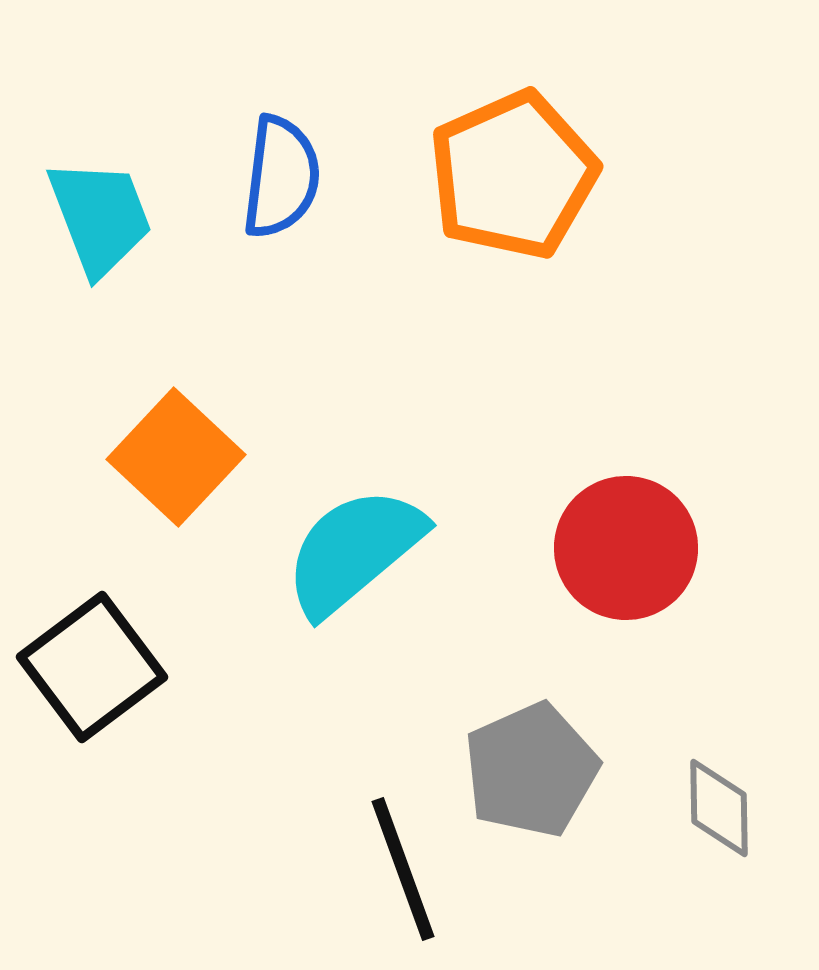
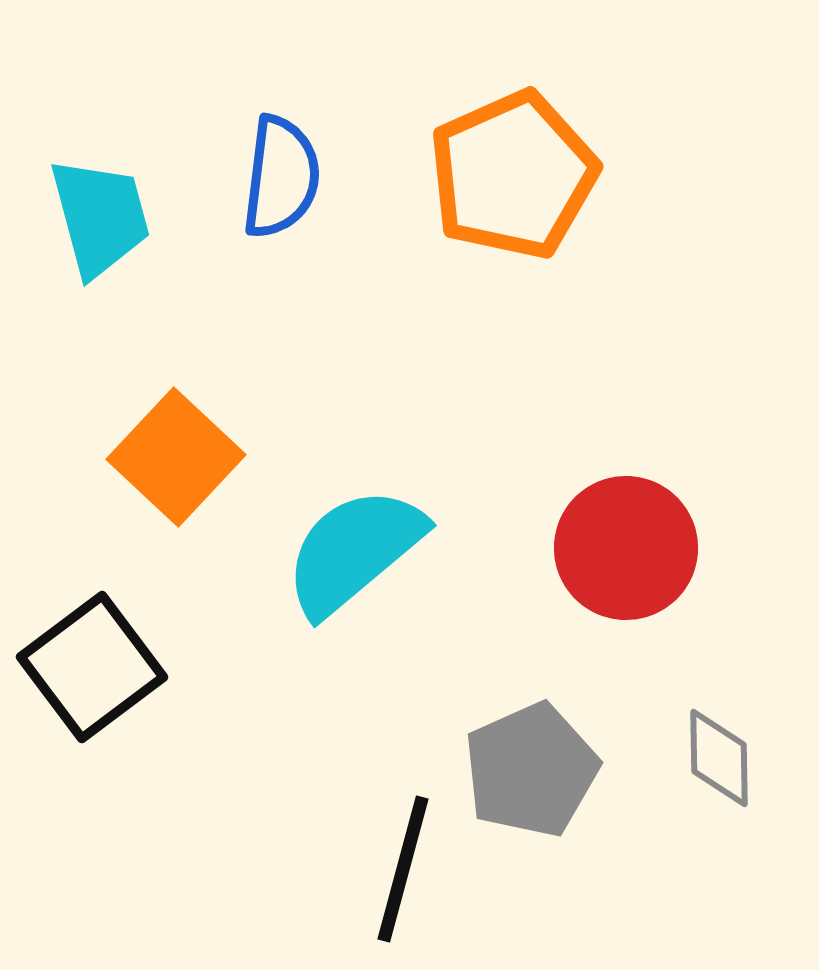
cyan trapezoid: rotated 6 degrees clockwise
gray diamond: moved 50 px up
black line: rotated 35 degrees clockwise
